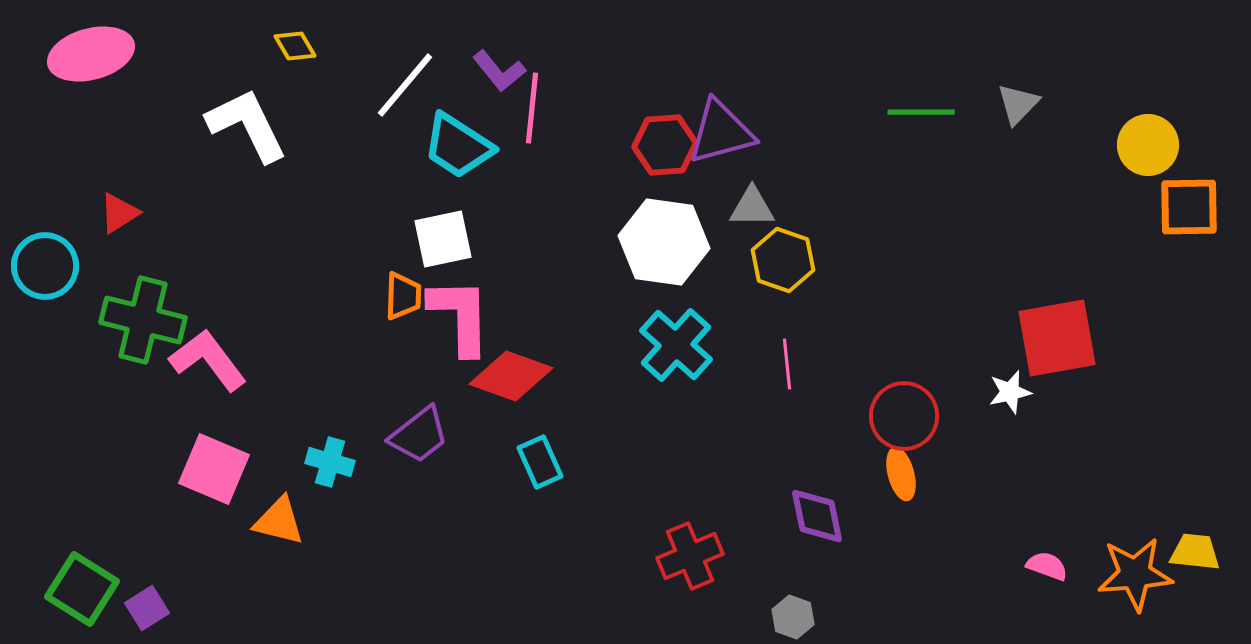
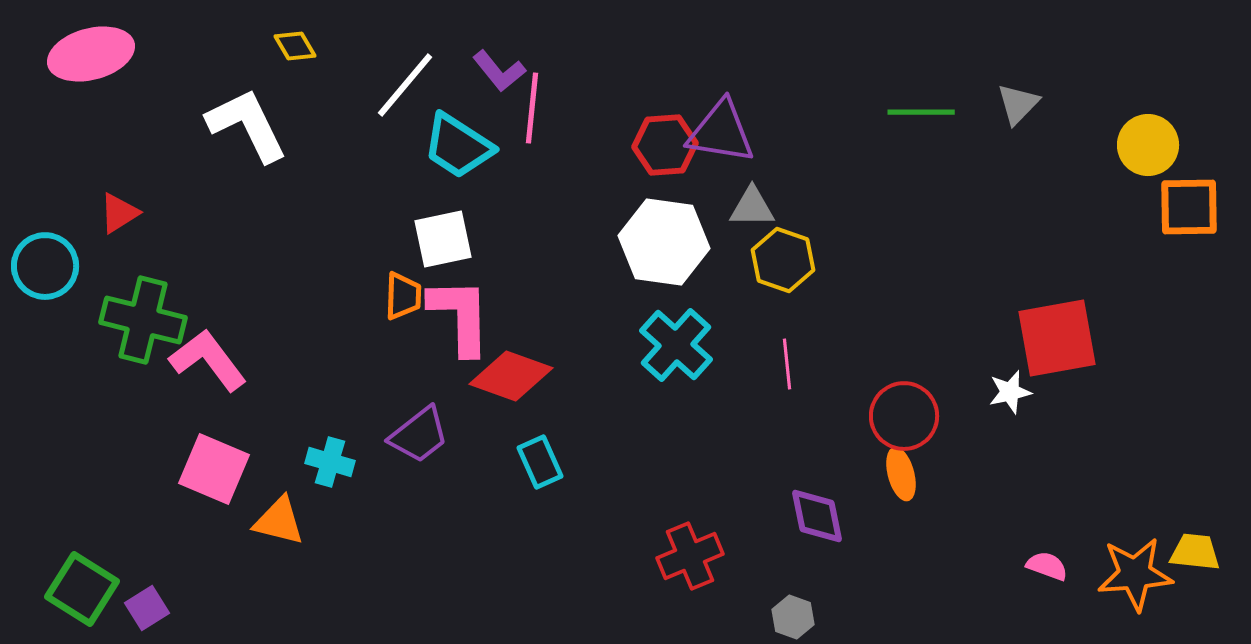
purple triangle at (721, 132): rotated 24 degrees clockwise
